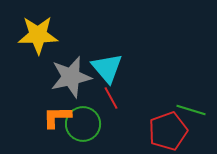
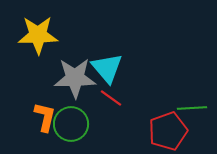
gray star: moved 4 px right, 1 px down; rotated 12 degrees clockwise
red line: rotated 25 degrees counterclockwise
green line: moved 1 px right, 2 px up; rotated 20 degrees counterclockwise
orange L-shape: moved 12 px left; rotated 104 degrees clockwise
green circle: moved 12 px left
